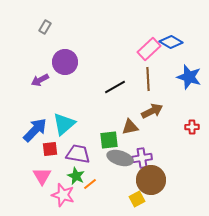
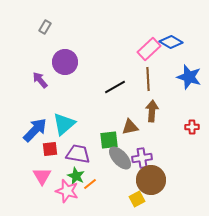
purple arrow: rotated 78 degrees clockwise
brown arrow: rotated 60 degrees counterclockwise
gray ellipse: rotated 30 degrees clockwise
pink star: moved 4 px right, 4 px up
